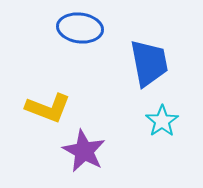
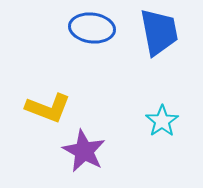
blue ellipse: moved 12 px right
blue trapezoid: moved 10 px right, 31 px up
